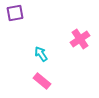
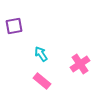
purple square: moved 1 px left, 13 px down
pink cross: moved 25 px down
